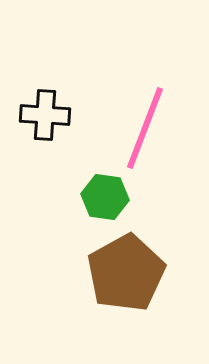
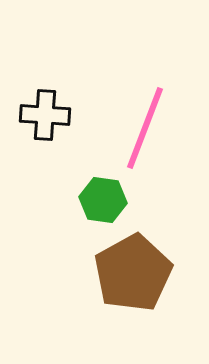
green hexagon: moved 2 px left, 3 px down
brown pentagon: moved 7 px right
